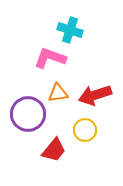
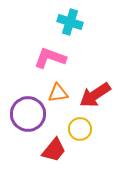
cyan cross: moved 8 px up
red arrow: rotated 16 degrees counterclockwise
yellow circle: moved 5 px left, 1 px up
